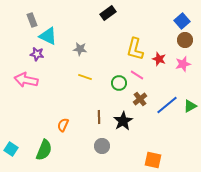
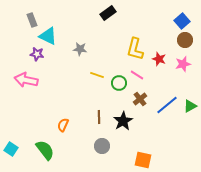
yellow line: moved 12 px right, 2 px up
green semicircle: moved 1 px right; rotated 60 degrees counterclockwise
orange square: moved 10 px left
